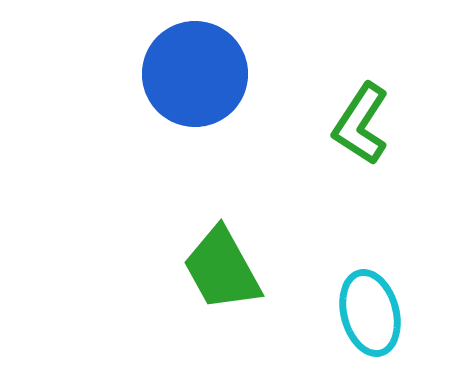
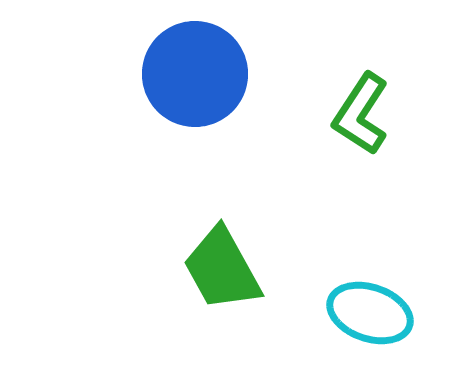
green L-shape: moved 10 px up
cyan ellipse: rotated 56 degrees counterclockwise
